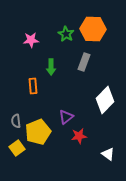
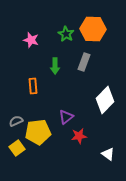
pink star: rotated 21 degrees clockwise
green arrow: moved 4 px right, 1 px up
gray semicircle: rotated 72 degrees clockwise
yellow pentagon: rotated 15 degrees clockwise
